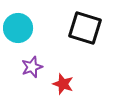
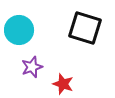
cyan circle: moved 1 px right, 2 px down
